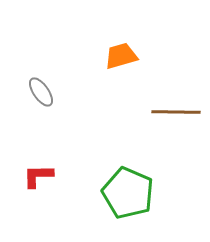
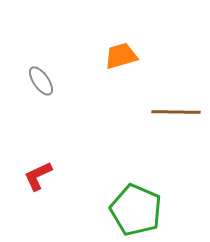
gray ellipse: moved 11 px up
red L-shape: rotated 24 degrees counterclockwise
green pentagon: moved 8 px right, 17 px down
